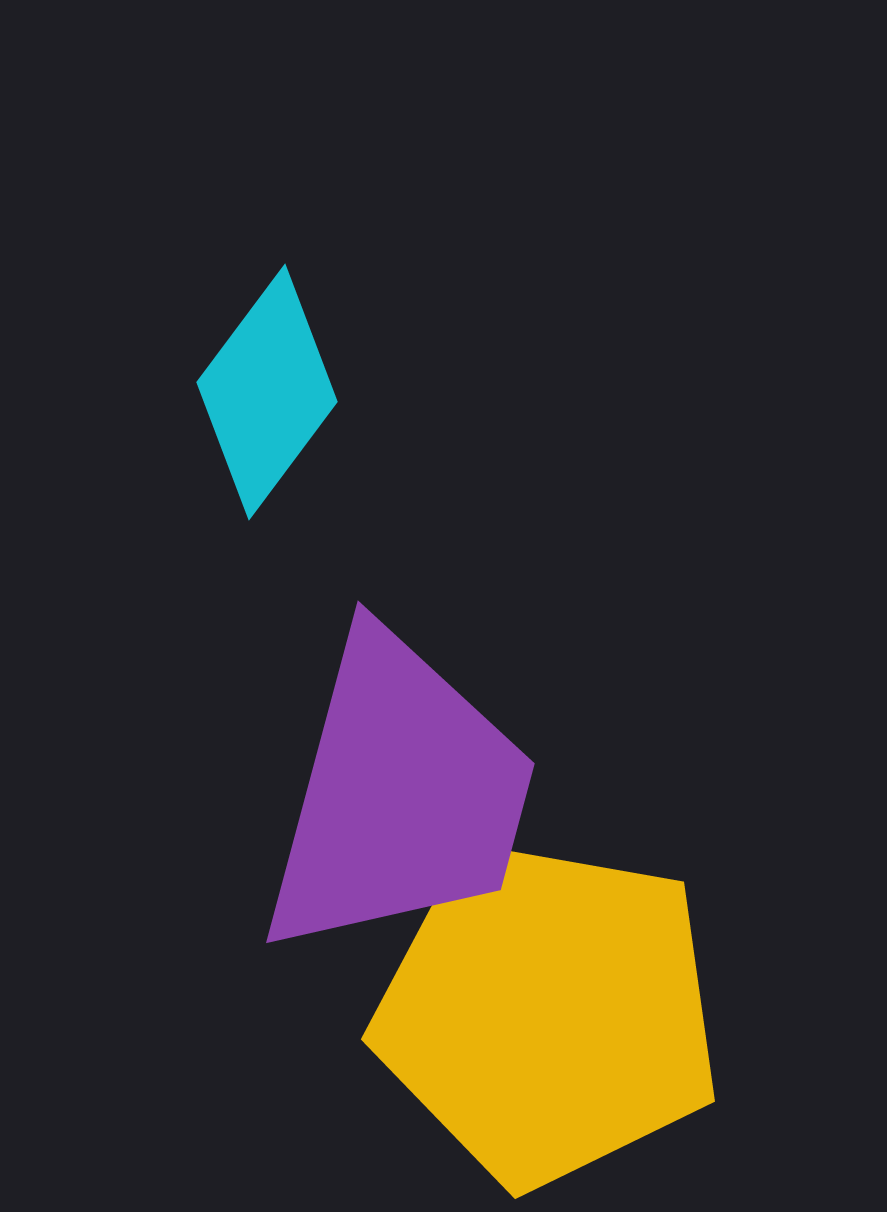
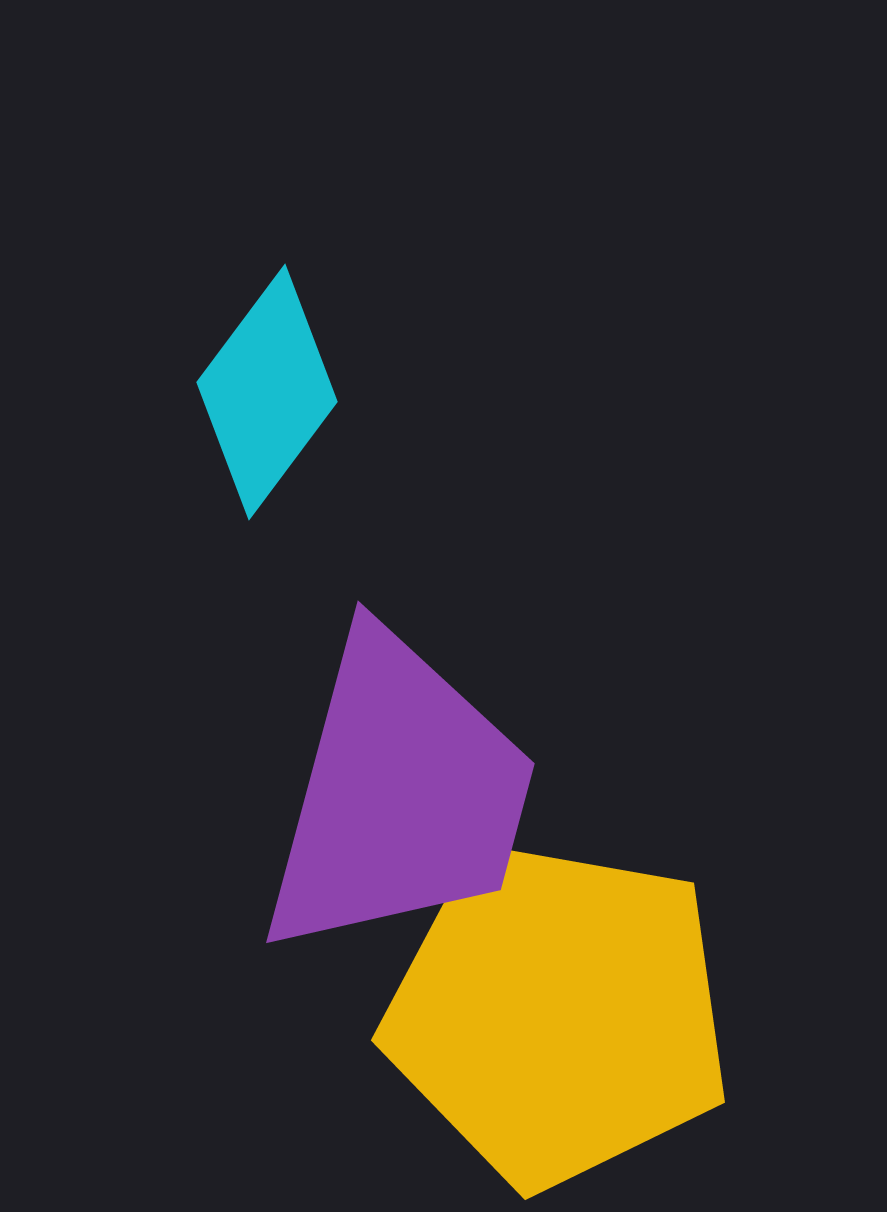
yellow pentagon: moved 10 px right, 1 px down
